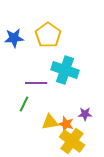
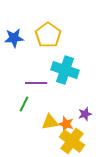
purple star: rotated 16 degrees counterclockwise
